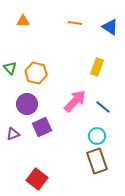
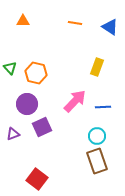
blue line: rotated 42 degrees counterclockwise
